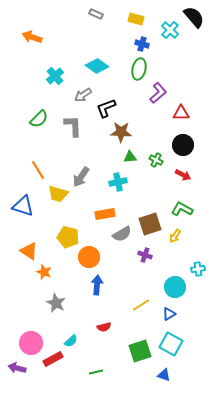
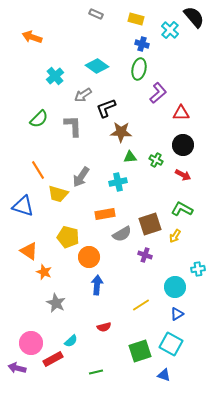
blue triangle at (169, 314): moved 8 px right
